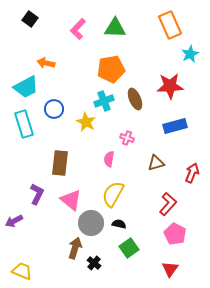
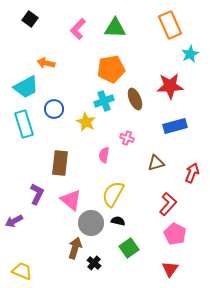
pink semicircle: moved 5 px left, 4 px up
black semicircle: moved 1 px left, 3 px up
